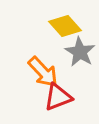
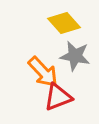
yellow diamond: moved 1 px left, 3 px up
gray star: moved 5 px left, 4 px down; rotated 20 degrees counterclockwise
